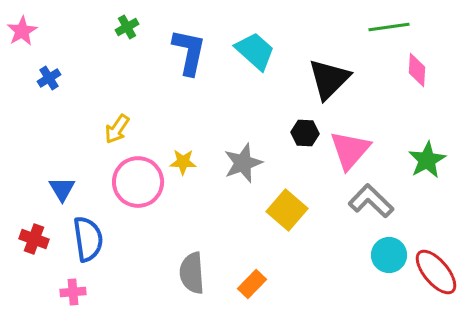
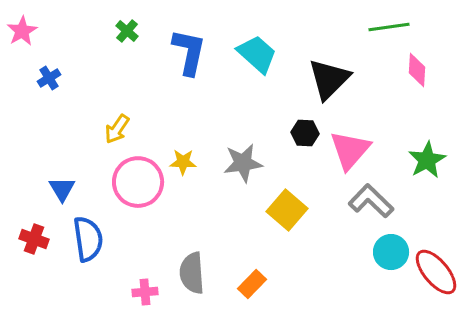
green cross: moved 4 px down; rotated 20 degrees counterclockwise
cyan trapezoid: moved 2 px right, 3 px down
gray star: rotated 12 degrees clockwise
cyan circle: moved 2 px right, 3 px up
pink cross: moved 72 px right
